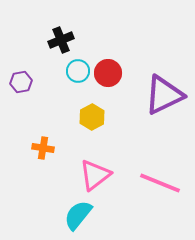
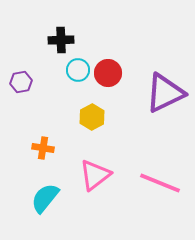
black cross: rotated 20 degrees clockwise
cyan circle: moved 1 px up
purple triangle: moved 1 px right, 2 px up
cyan semicircle: moved 33 px left, 17 px up
